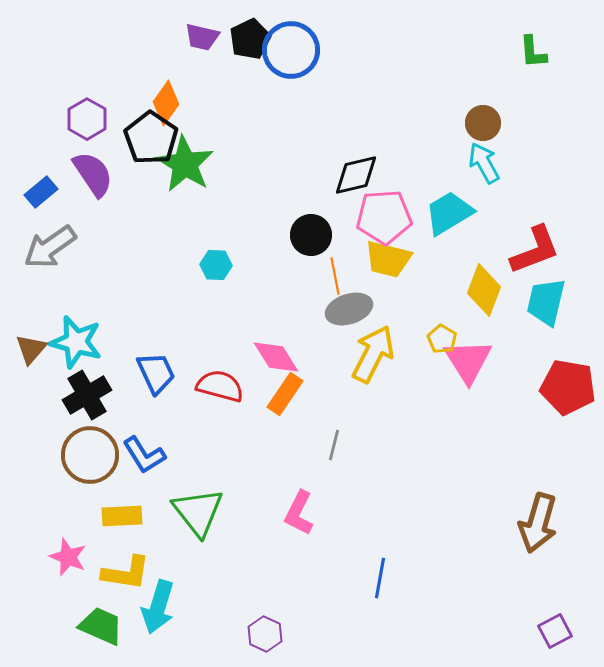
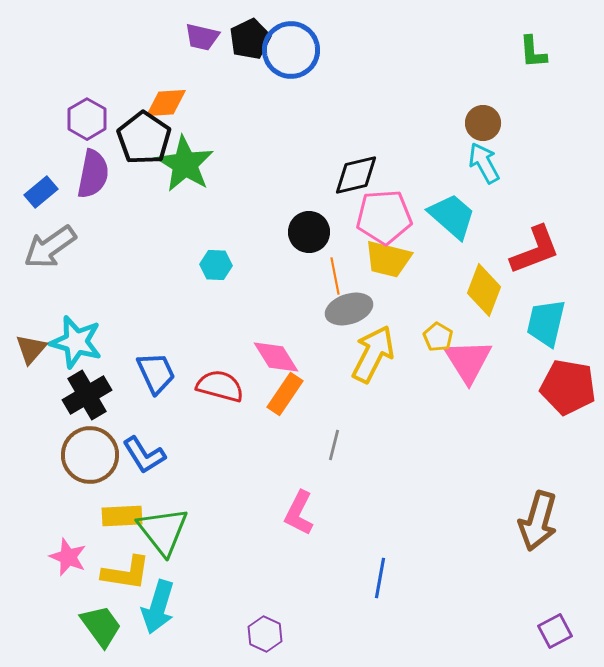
orange diamond at (166, 103): rotated 51 degrees clockwise
black pentagon at (151, 138): moved 7 px left
purple semicircle at (93, 174): rotated 45 degrees clockwise
cyan trapezoid at (449, 213): moved 3 px right, 3 px down; rotated 72 degrees clockwise
black circle at (311, 235): moved 2 px left, 3 px up
cyan trapezoid at (546, 302): moved 21 px down
yellow pentagon at (442, 339): moved 4 px left, 2 px up
green triangle at (198, 512): moved 35 px left, 19 px down
brown arrow at (538, 523): moved 2 px up
green trapezoid at (101, 626): rotated 30 degrees clockwise
